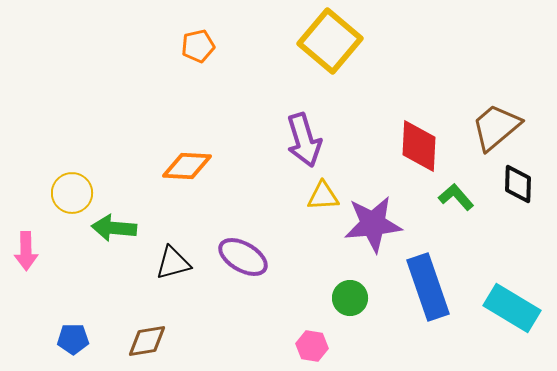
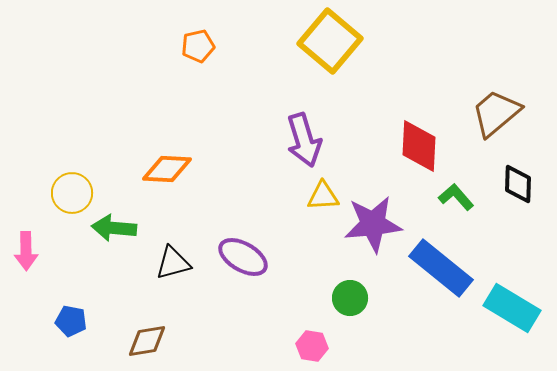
brown trapezoid: moved 14 px up
orange diamond: moved 20 px left, 3 px down
blue rectangle: moved 13 px right, 19 px up; rotated 32 degrees counterclockwise
blue pentagon: moved 2 px left, 18 px up; rotated 12 degrees clockwise
